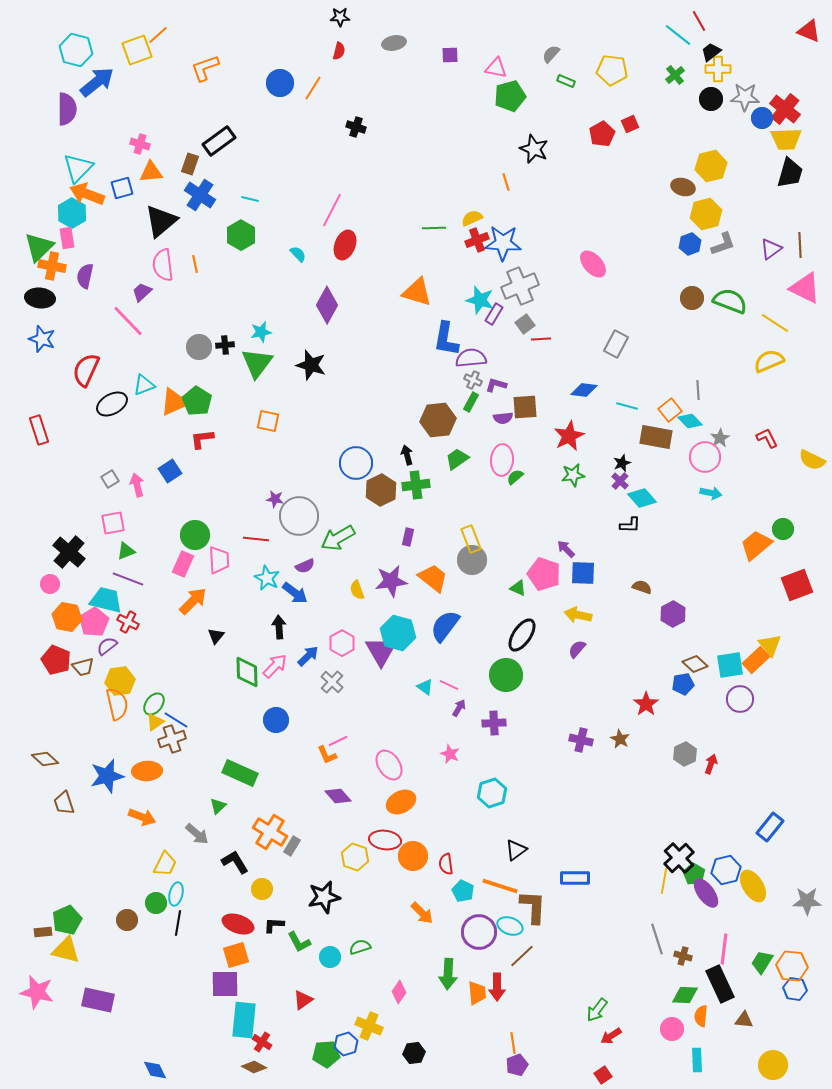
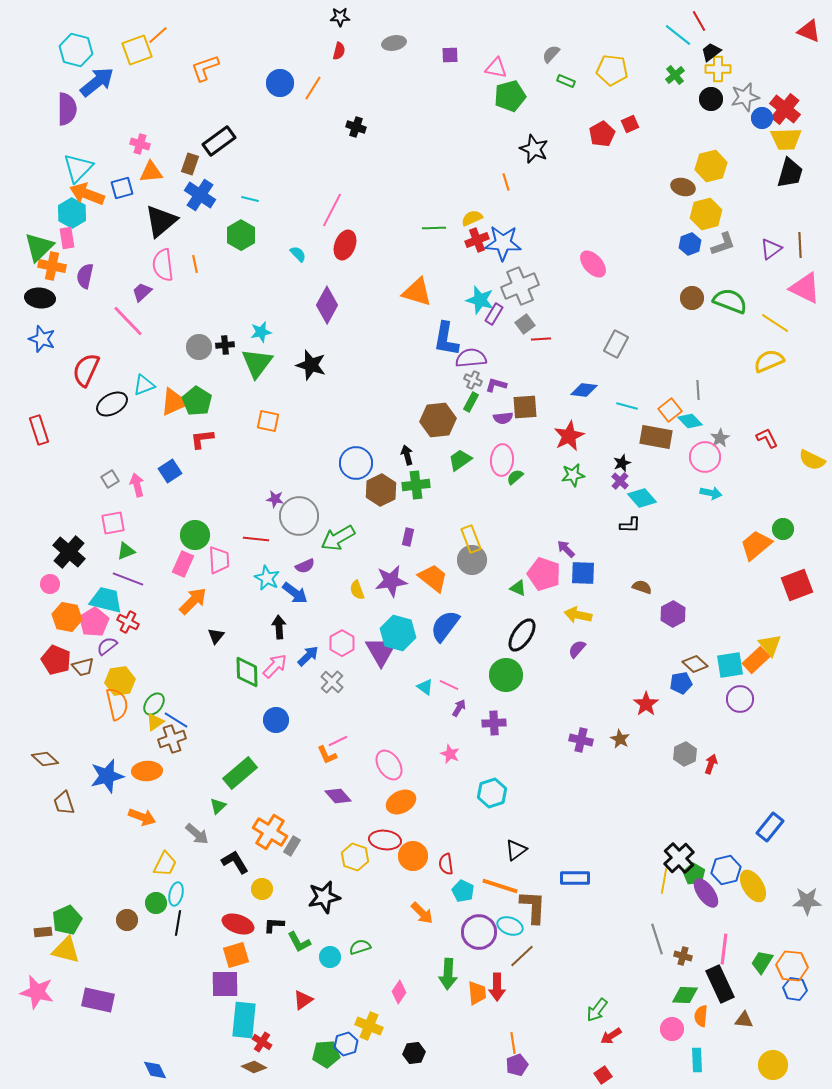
gray star at (745, 97): rotated 16 degrees counterclockwise
green trapezoid at (457, 459): moved 3 px right, 1 px down
blue pentagon at (683, 684): moved 2 px left, 1 px up
green rectangle at (240, 773): rotated 64 degrees counterclockwise
